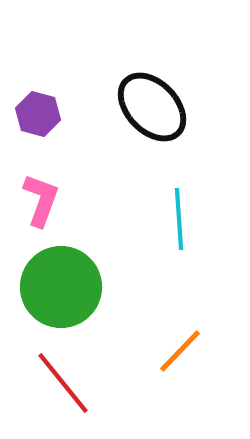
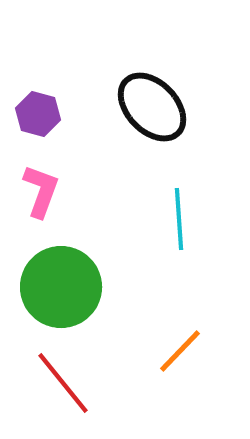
pink L-shape: moved 9 px up
